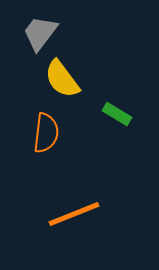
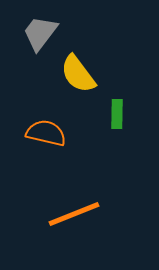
yellow semicircle: moved 16 px right, 5 px up
green rectangle: rotated 60 degrees clockwise
orange semicircle: rotated 84 degrees counterclockwise
